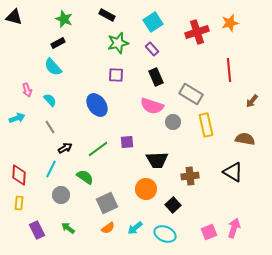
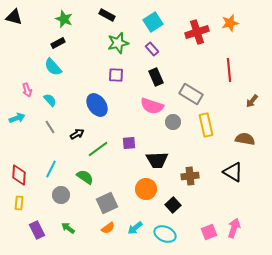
purple square at (127, 142): moved 2 px right, 1 px down
black arrow at (65, 148): moved 12 px right, 14 px up
